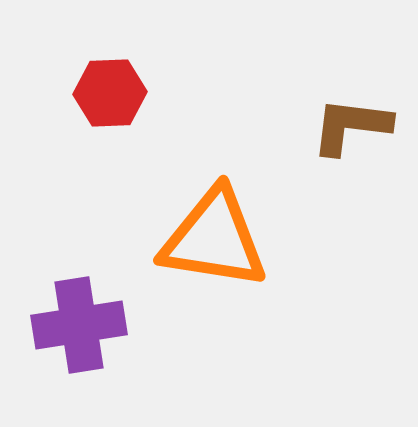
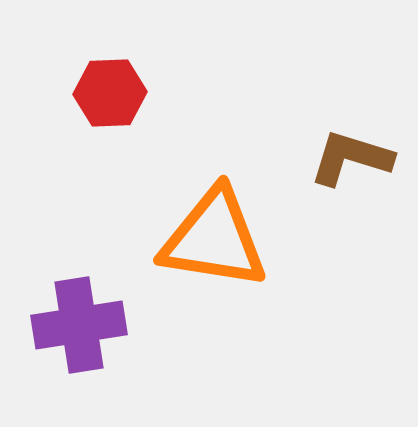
brown L-shape: moved 32 px down; rotated 10 degrees clockwise
